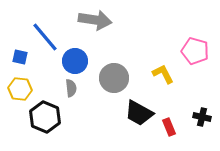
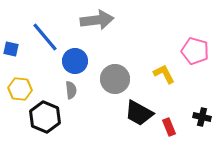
gray arrow: moved 2 px right; rotated 16 degrees counterclockwise
blue square: moved 9 px left, 8 px up
yellow L-shape: moved 1 px right
gray circle: moved 1 px right, 1 px down
gray semicircle: moved 2 px down
